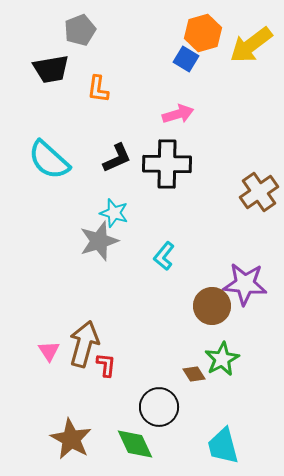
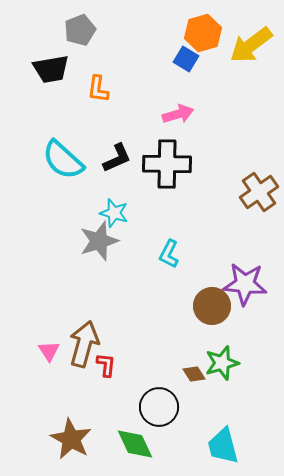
cyan semicircle: moved 14 px right
cyan L-shape: moved 5 px right, 2 px up; rotated 12 degrees counterclockwise
green star: moved 4 px down; rotated 12 degrees clockwise
